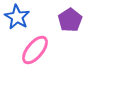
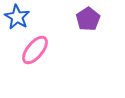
purple pentagon: moved 18 px right, 1 px up
